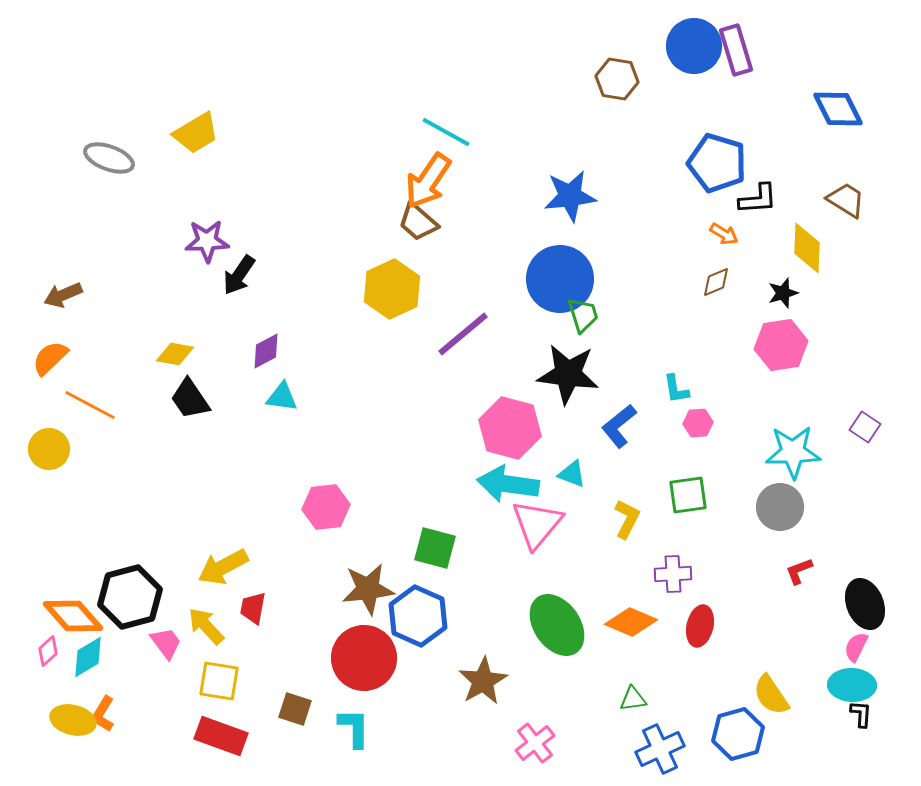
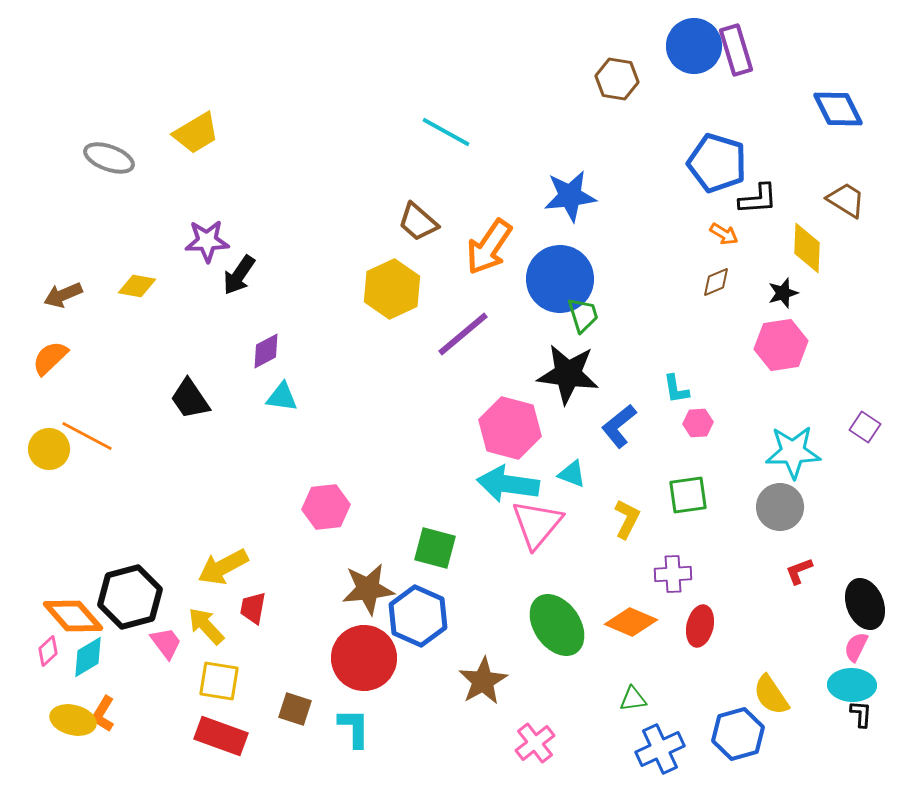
orange arrow at (428, 181): moved 61 px right, 66 px down
yellow diamond at (175, 354): moved 38 px left, 68 px up
orange line at (90, 405): moved 3 px left, 31 px down
